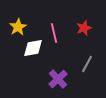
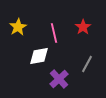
red star: moved 1 px left, 1 px up; rotated 14 degrees counterclockwise
white diamond: moved 6 px right, 8 px down
purple cross: moved 1 px right
